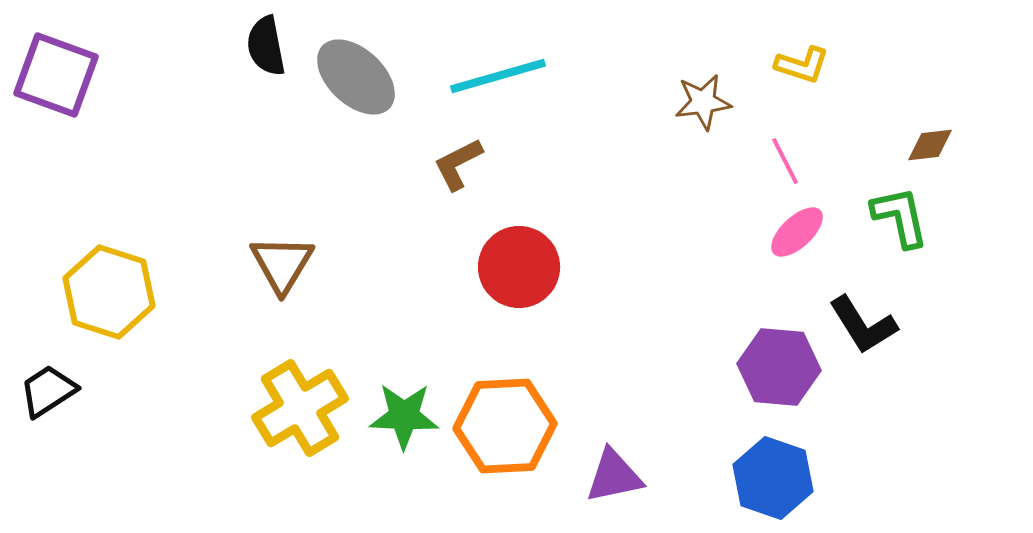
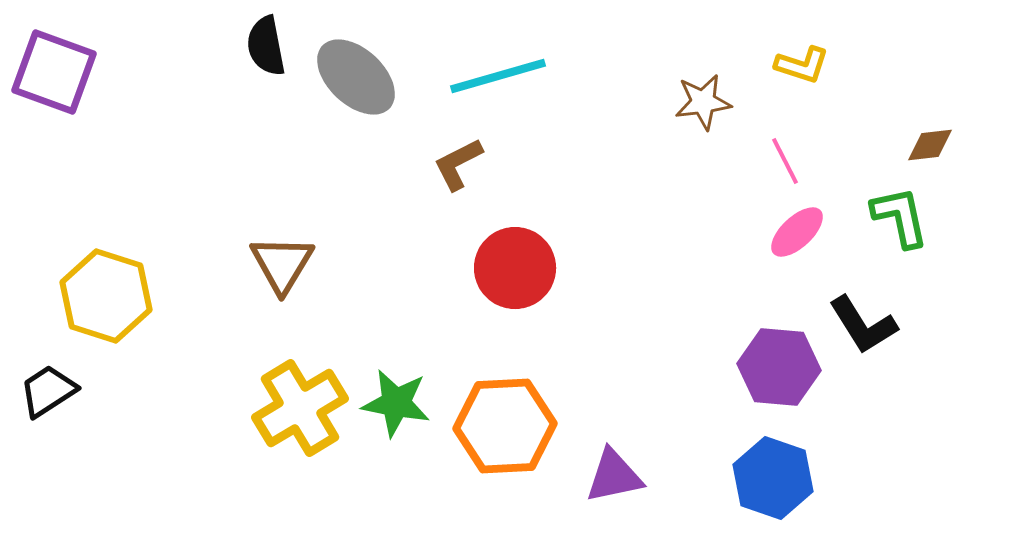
purple square: moved 2 px left, 3 px up
red circle: moved 4 px left, 1 px down
yellow hexagon: moved 3 px left, 4 px down
green star: moved 8 px left, 13 px up; rotated 8 degrees clockwise
